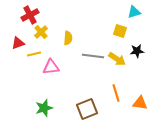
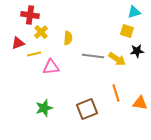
red cross: rotated 36 degrees clockwise
yellow square: moved 7 px right
